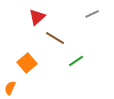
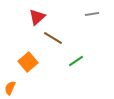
gray line: rotated 16 degrees clockwise
brown line: moved 2 px left
orange square: moved 1 px right, 1 px up
